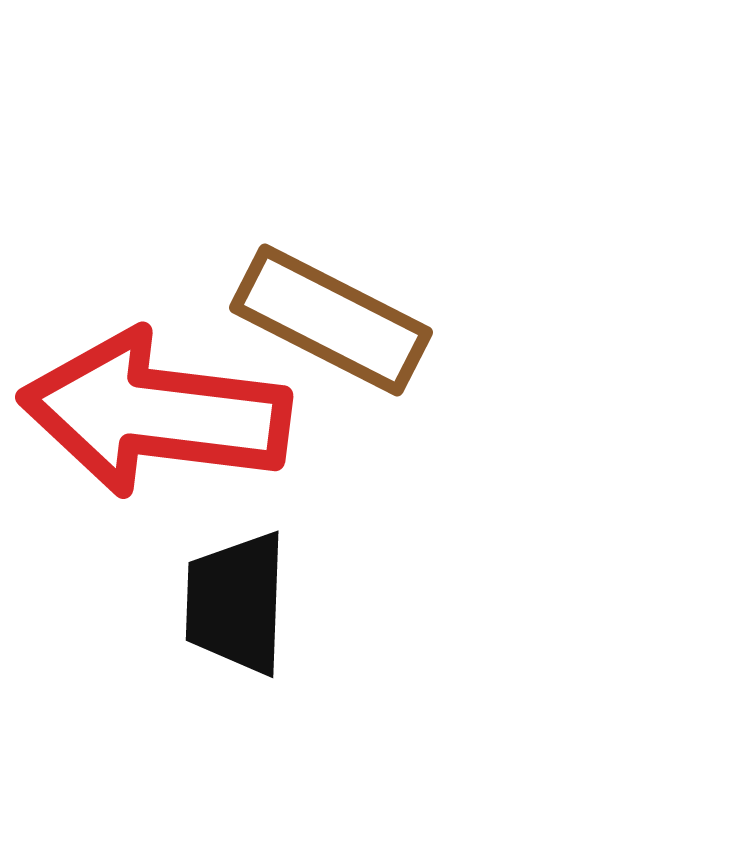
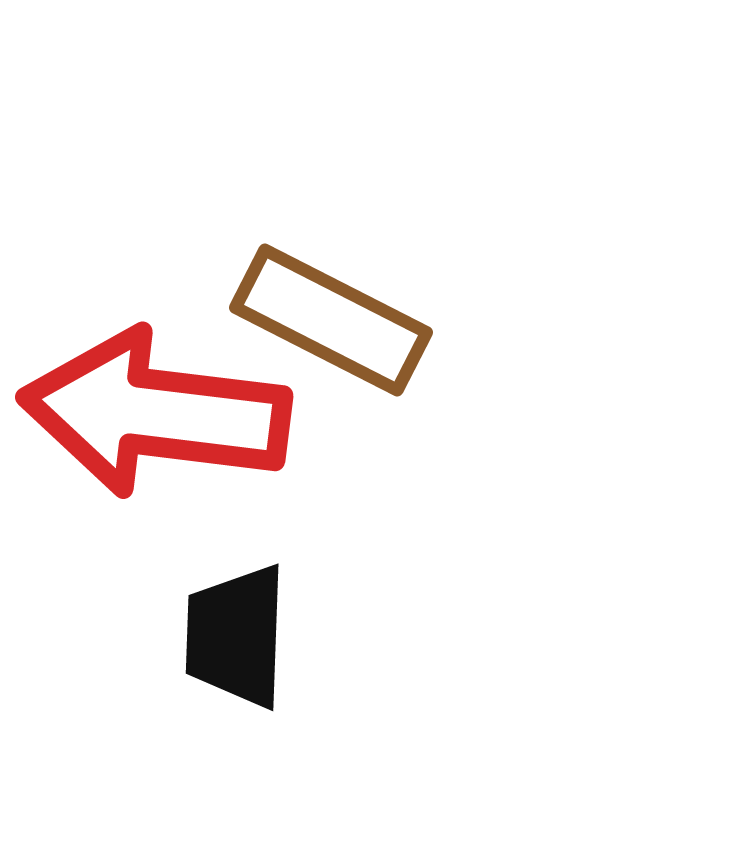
black trapezoid: moved 33 px down
